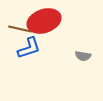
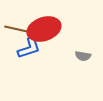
red ellipse: moved 8 px down
brown line: moved 4 px left
